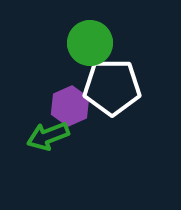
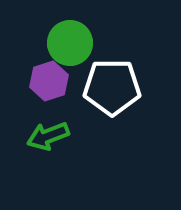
green circle: moved 20 px left
purple hexagon: moved 21 px left, 25 px up; rotated 6 degrees clockwise
